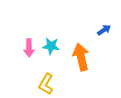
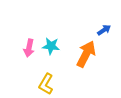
pink arrow: rotated 12 degrees clockwise
orange arrow: moved 5 px right, 3 px up; rotated 40 degrees clockwise
